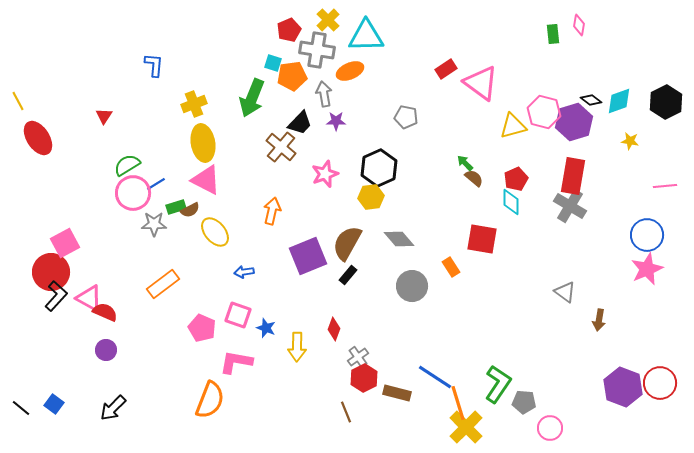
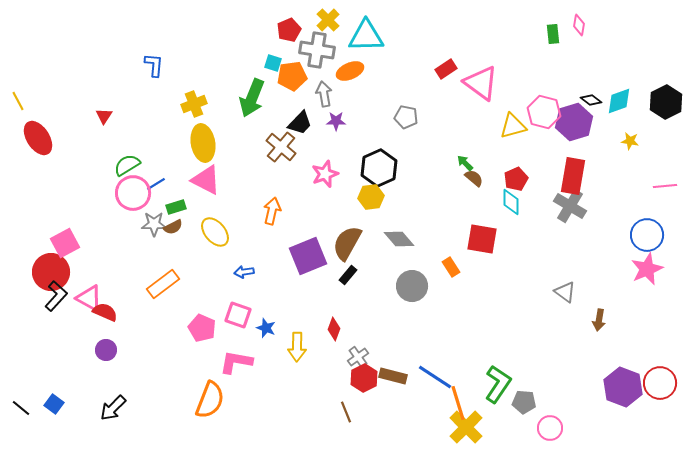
brown semicircle at (190, 210): moved 17 px left, 17 px down
brown rectangle at (397, 393): moved 4 px left, 17 px up
